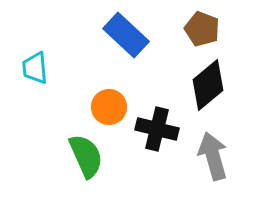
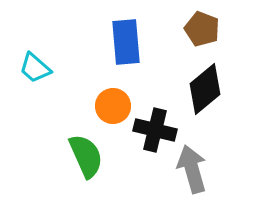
blue rectangle: moved 7 px down; rotated 42 degrees clockwise
cyan trapezoid: rotated 44 degrees counterclockwise
black diamond: moved 3 px left, 4 px down
orange circle: moved 4 px right, 1 px up
black cross: moved 2 px left, 1 px down
gray arrow: moved 21 px left, 13 px down
